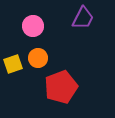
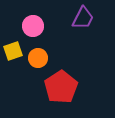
yellow square: moved 13 px up
red pentagon: rotated 12 degrees counterclockwise
